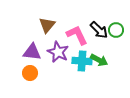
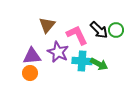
purple triangle: moved 4 px down; rotated 12 degrees counterclockwise
green arrow: moved 4 px down
